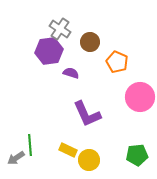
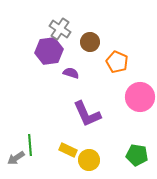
green pentagon: rotated 15 degrees clockwise
